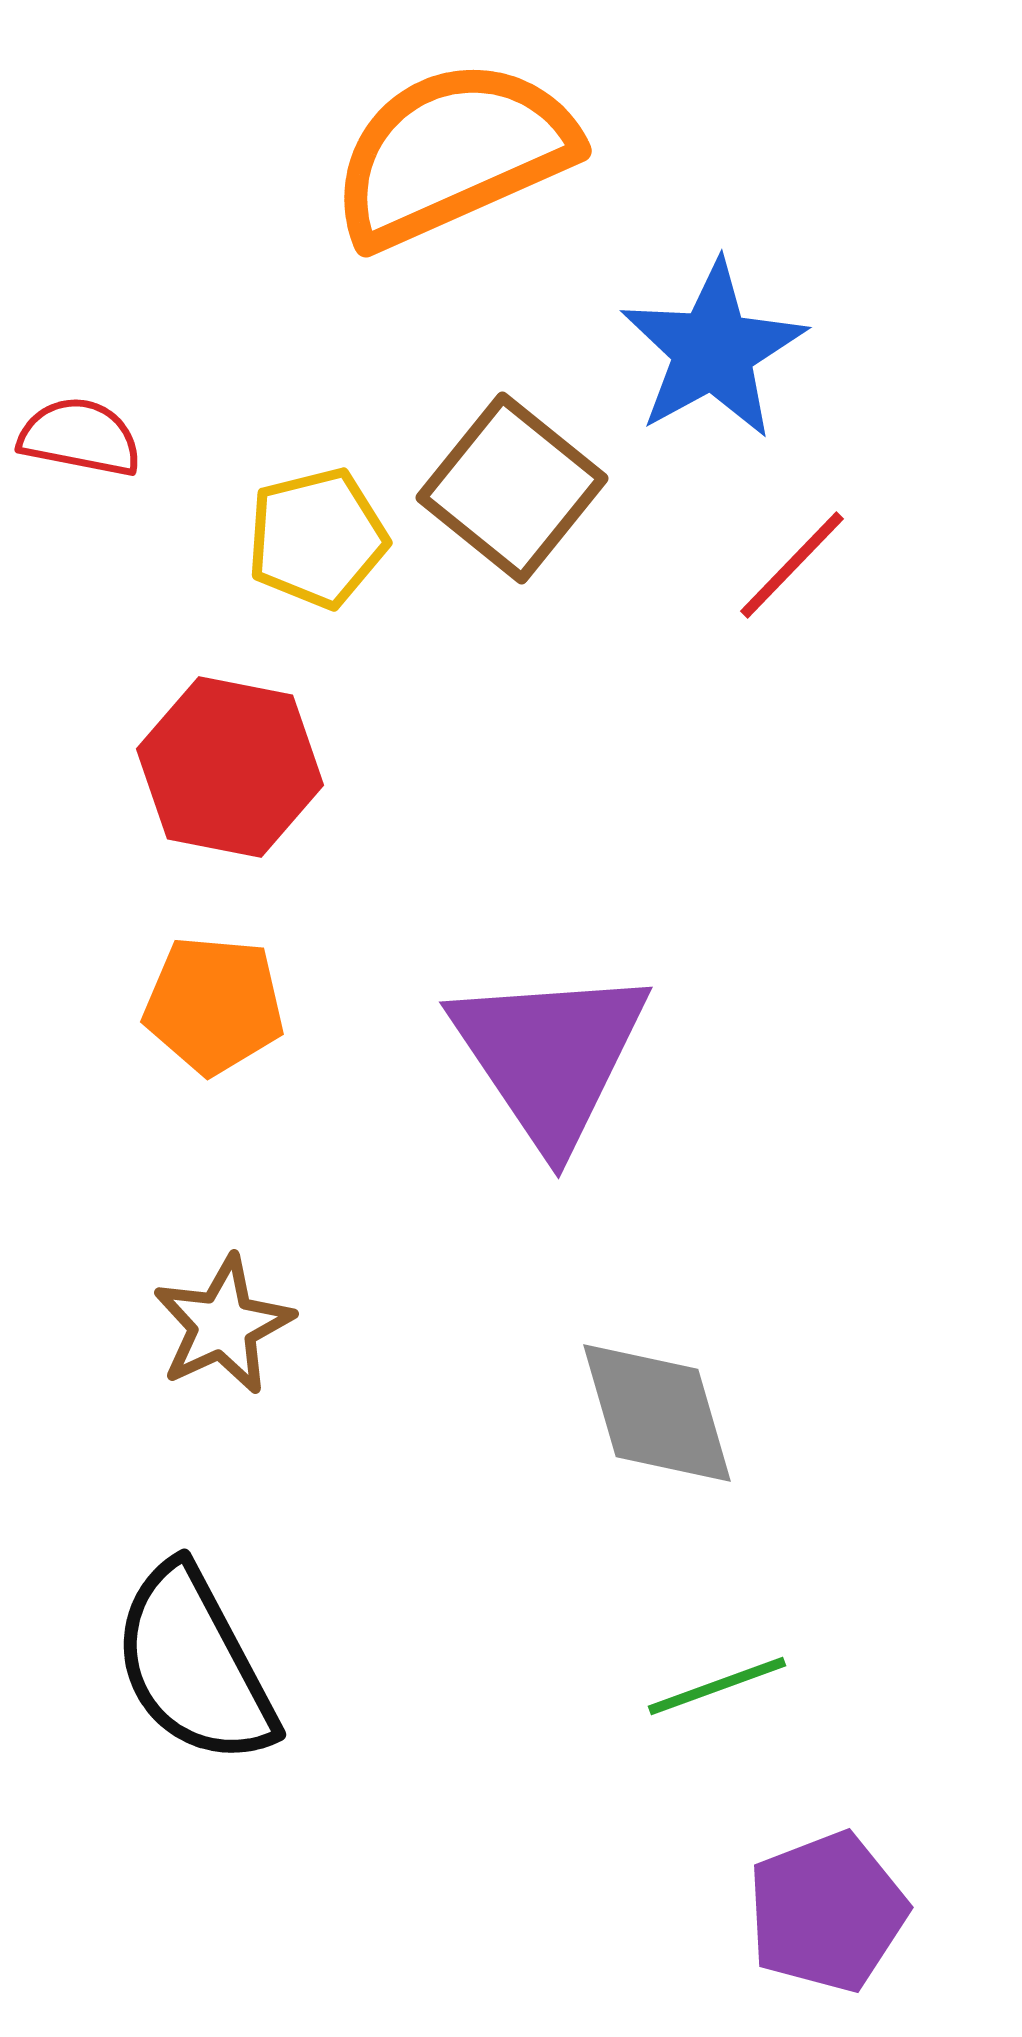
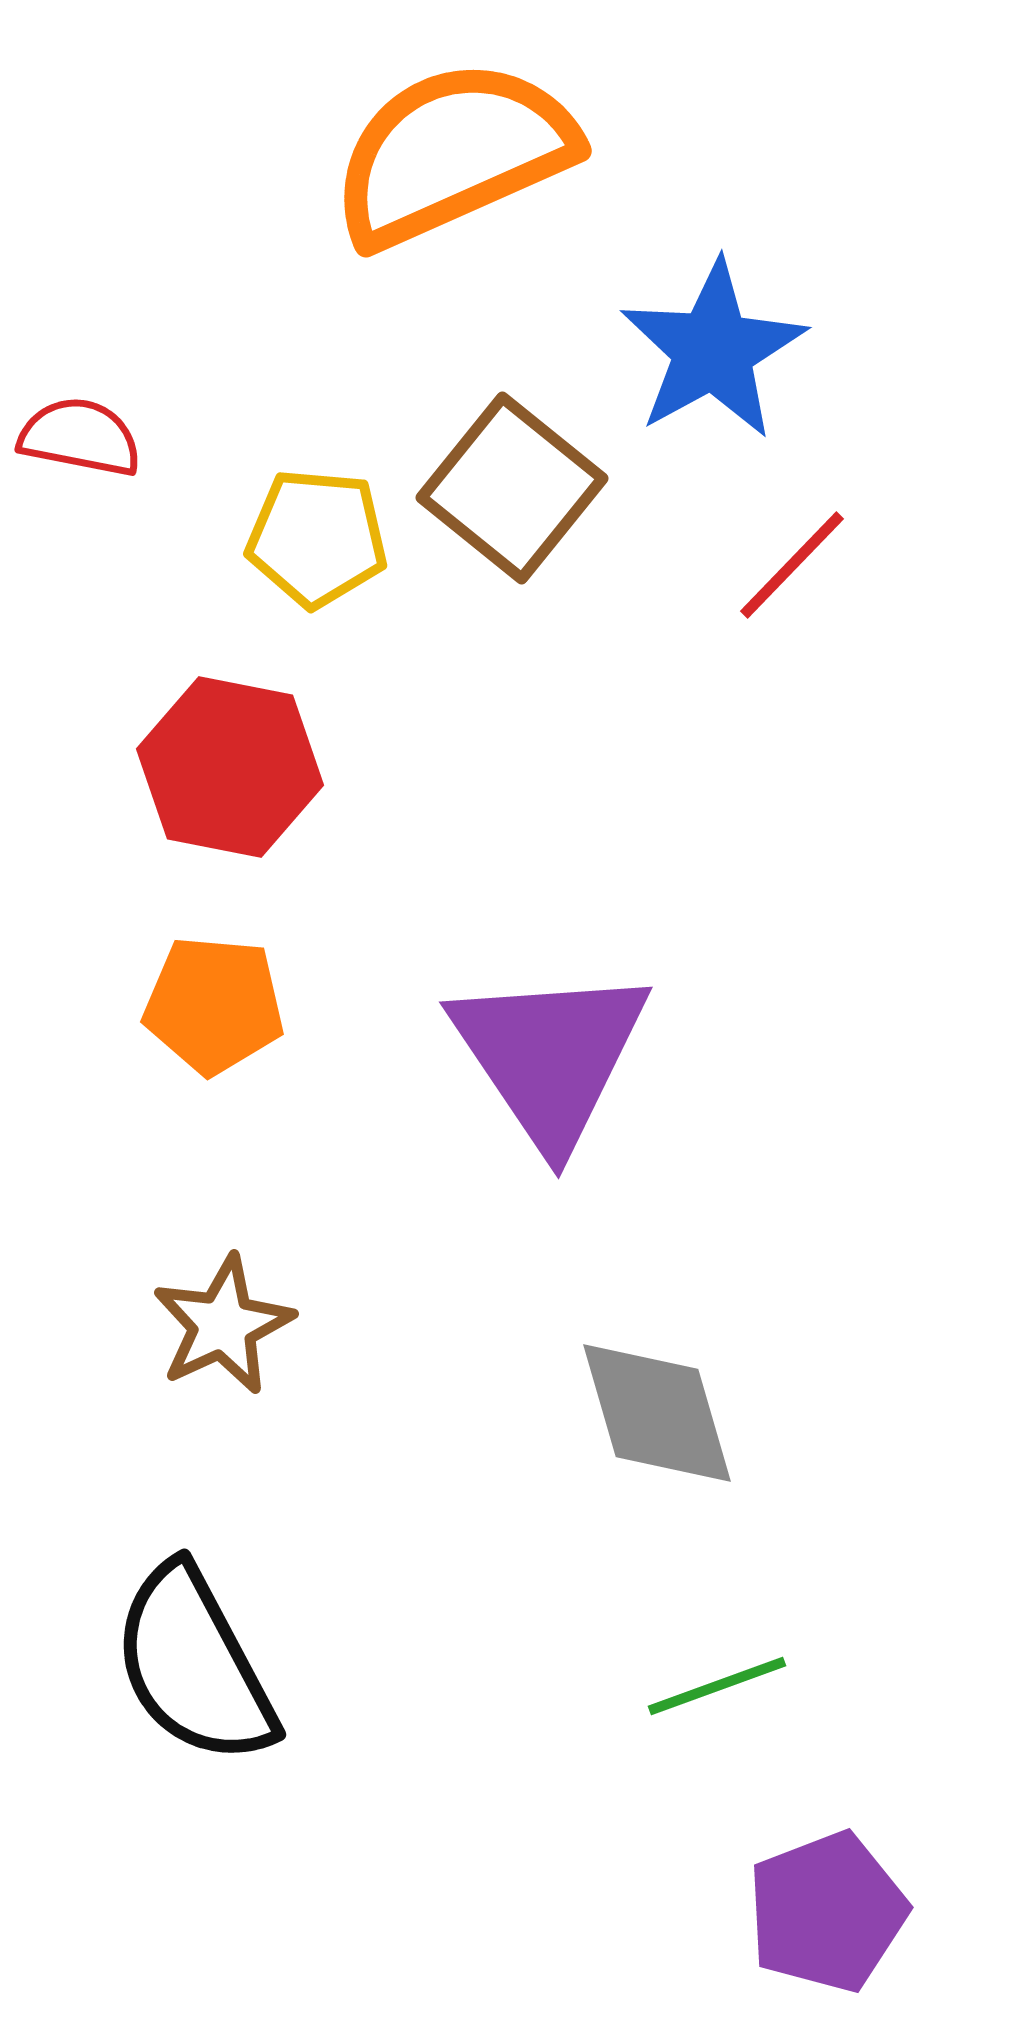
yellow pentagon: rotated 19 degrees clockwise
